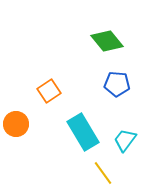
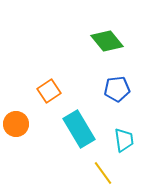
blue pentagon: moved 5 px down; rotated 10 degrees counterclockwise
cyan rectangle: moved 4 px left, 3 px up
cyan trapezoid: moved 1 px left; rotated 135 degrees clockwise
